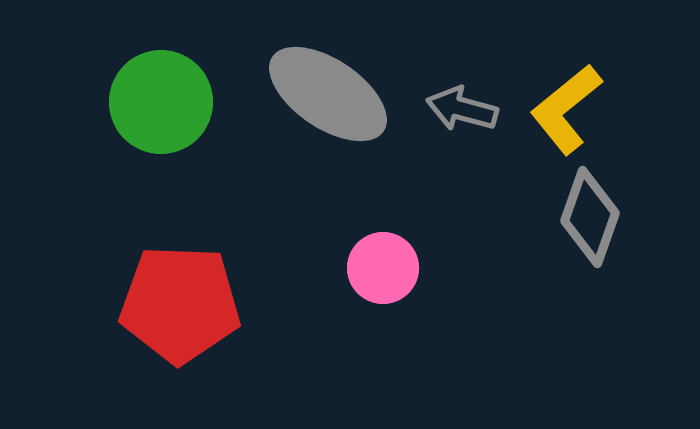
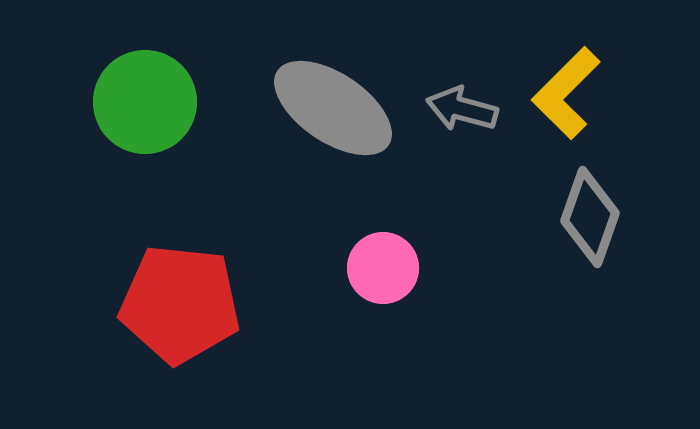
gray ellipse: moved 5 px right, 14 px down
green circle: moved 16 px left
yellow L-shape: moved 16 px up; rotated 6 degrees counterclockwise
red pentagon: rotated 4 degrees clockwise
